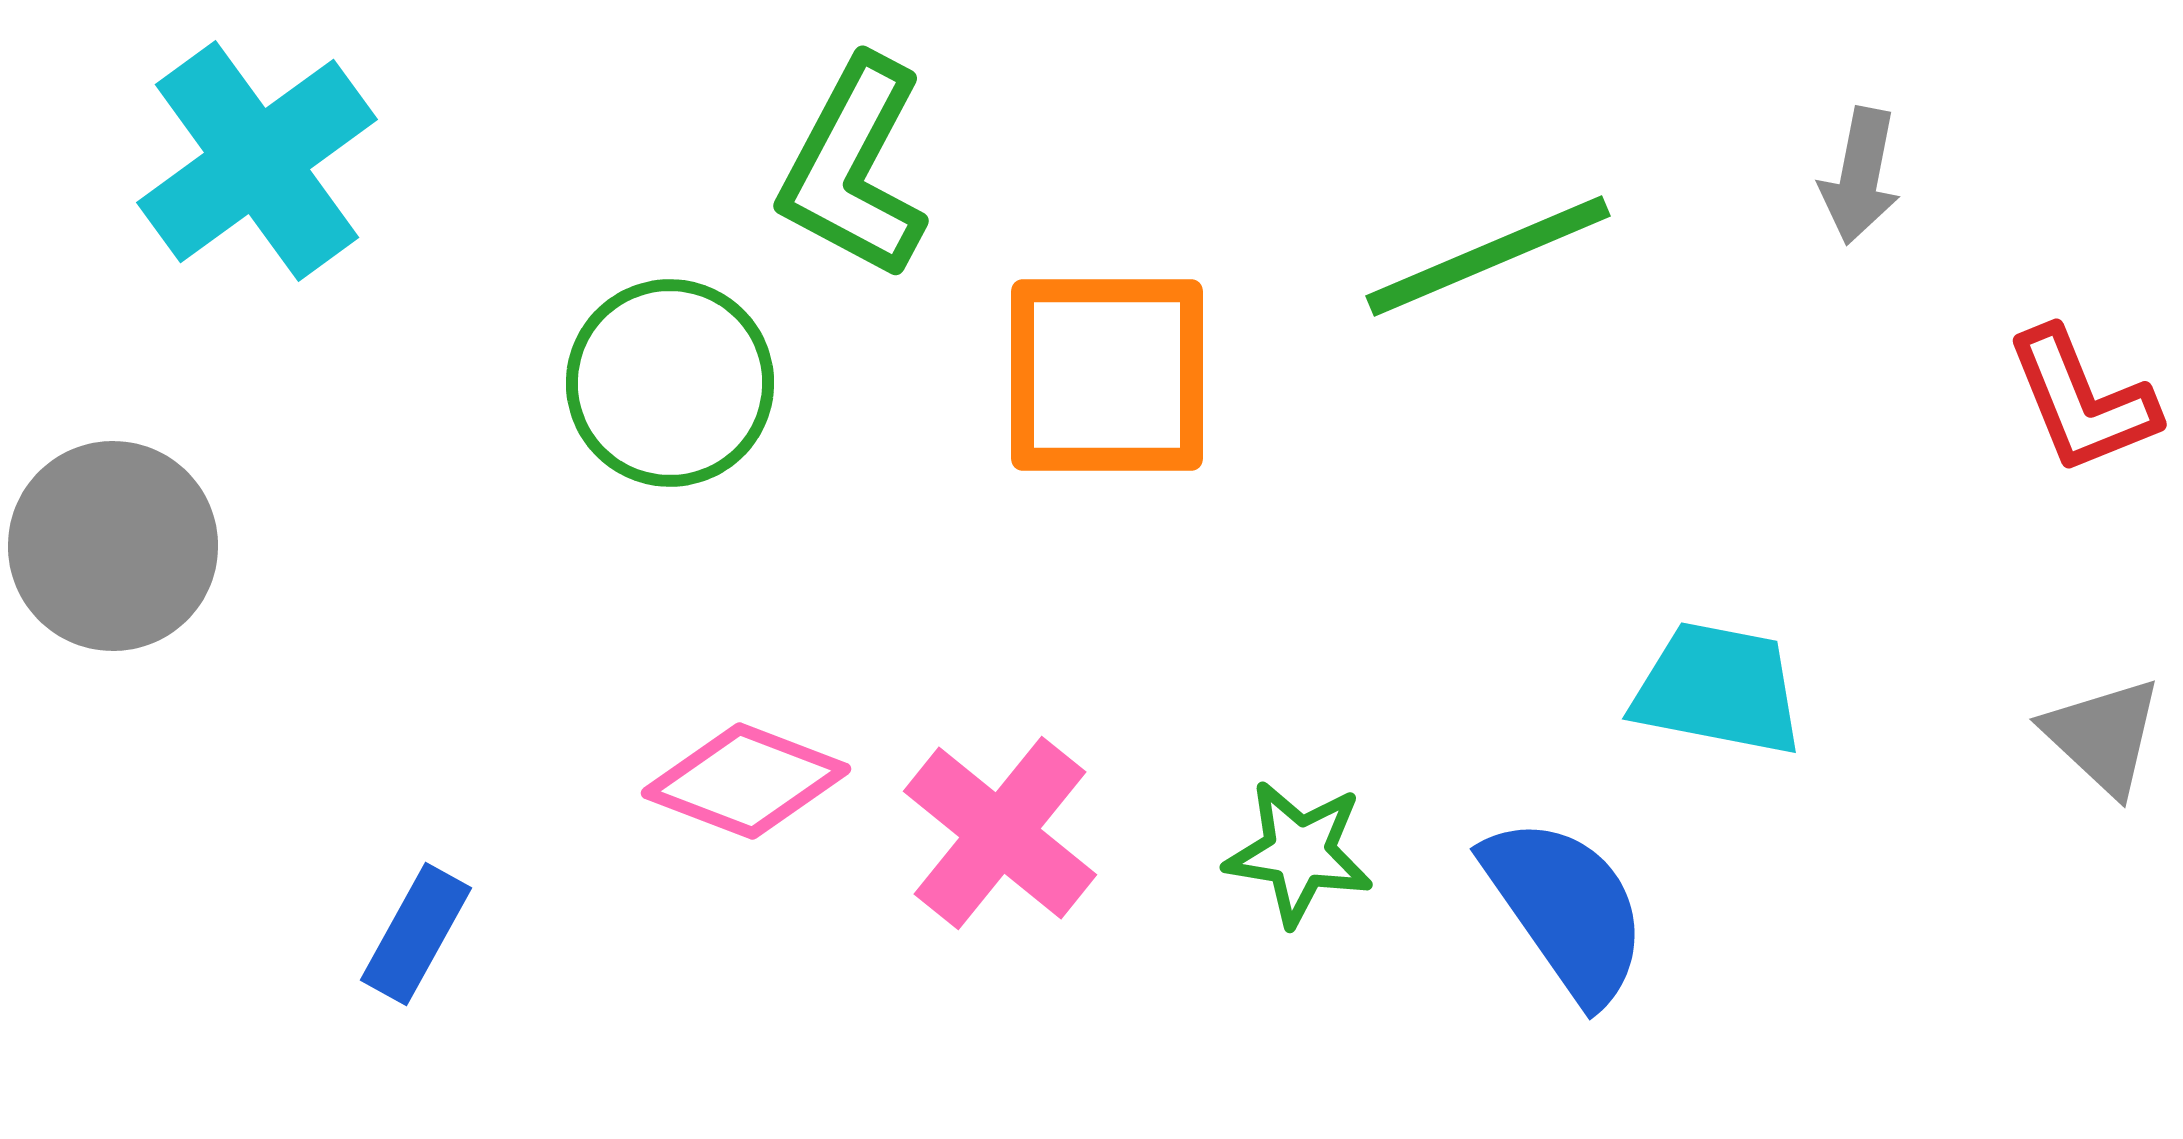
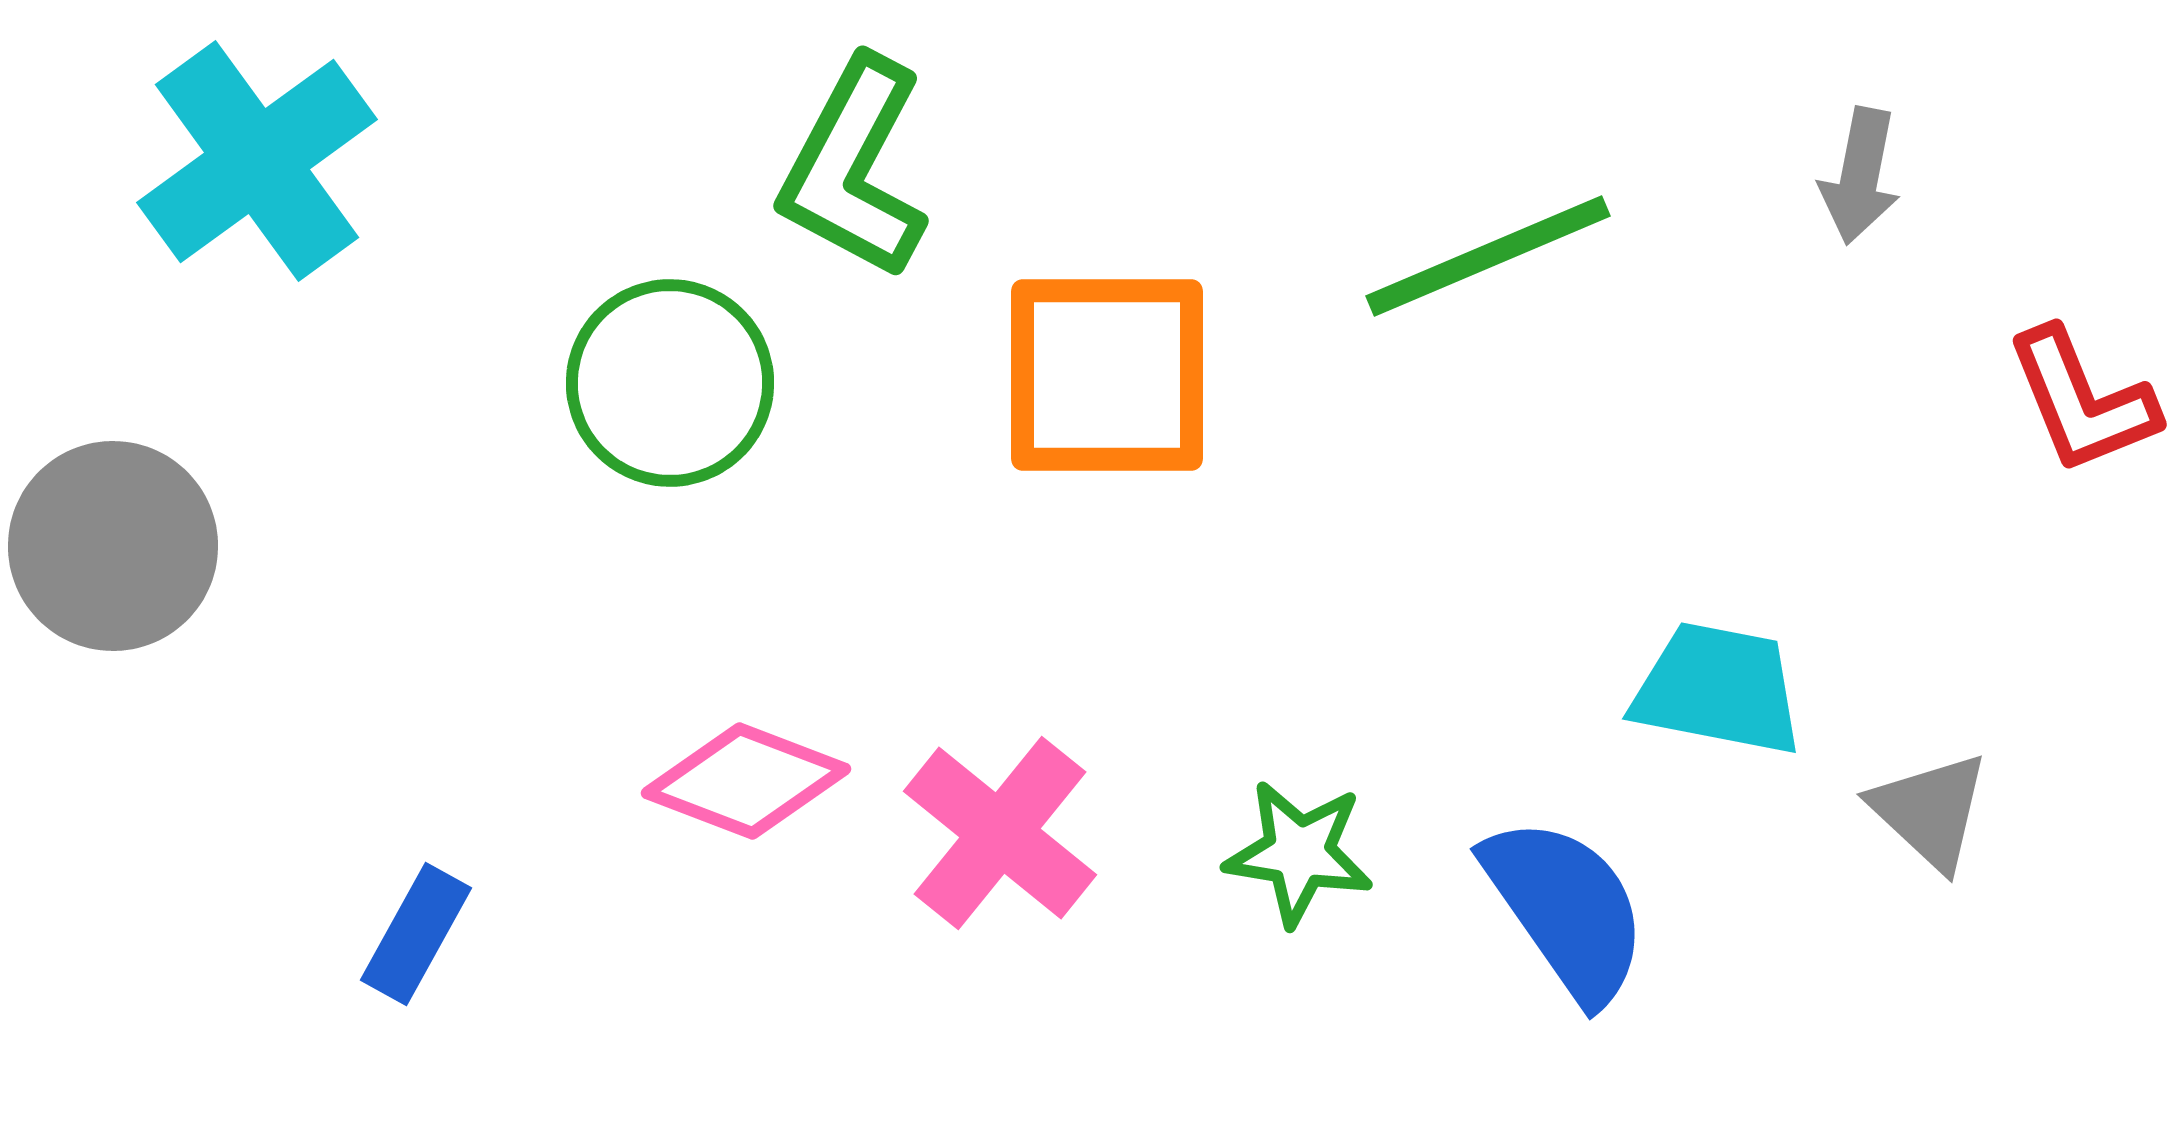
gray triangle: moved 173 px left, 75 px down
